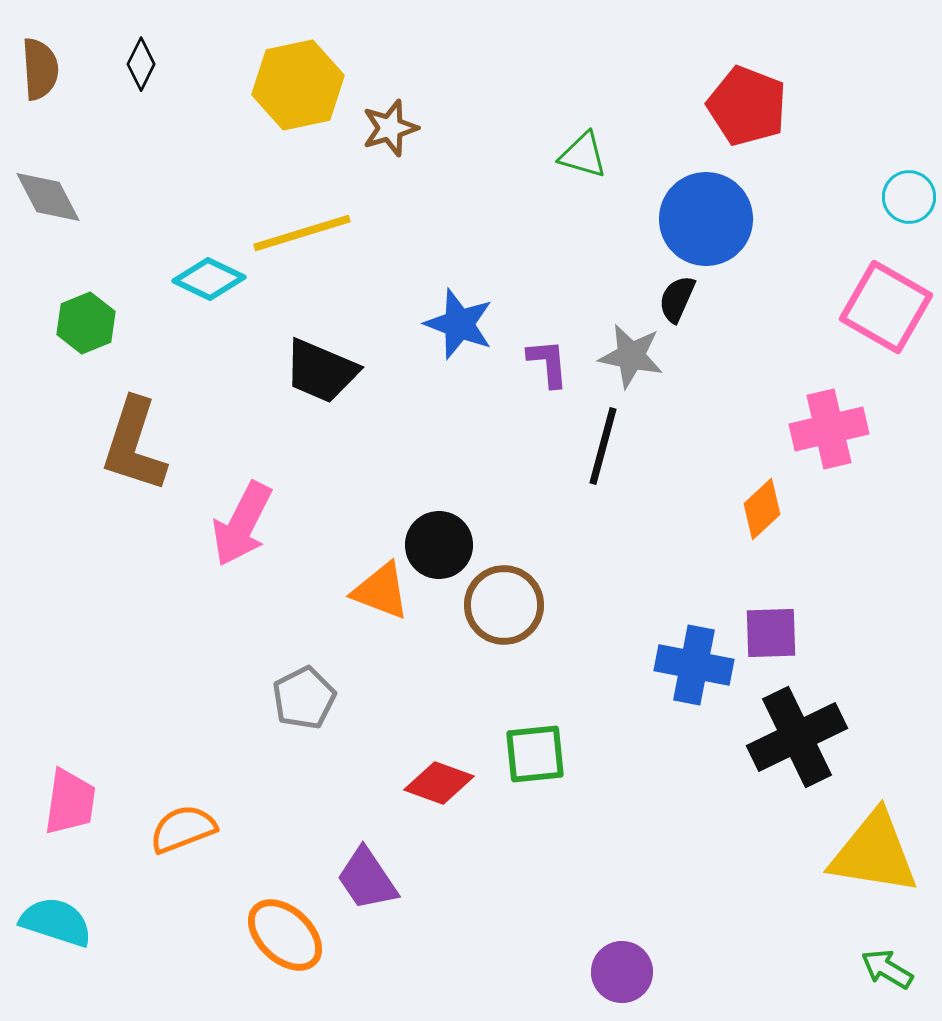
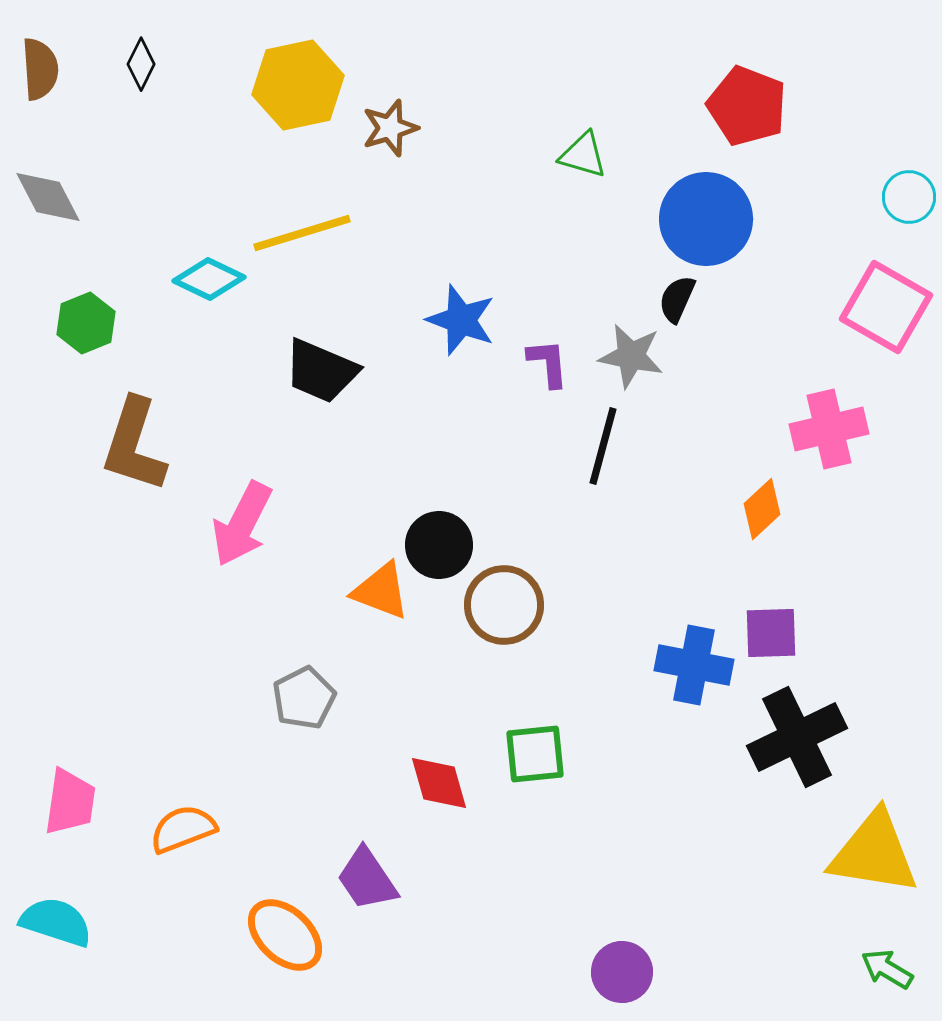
blue star: moved 2 px right, 4 px up
red diamond: rotated 54 degrees clockwise
